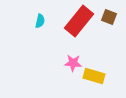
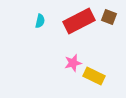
red rectangle: rotated 24 degrees clockwise
pink star: rotated 18 degrees counterclockwise
yellow rectangle: rotated 10 degrees clockwise
